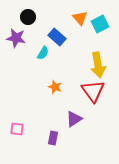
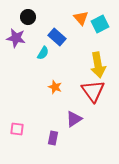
orange triangle: moved 1 px right
